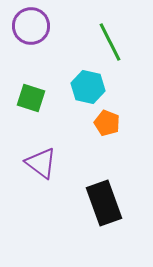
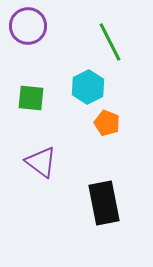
purple circle: moved 3 px left
cyan hexagon: rotated 20 degrees clockwise
green square: rotated 12 degrees counterclockwise
purple triangle: moved 1 px up
black rectangle: rotated 9 degrees clockwise
